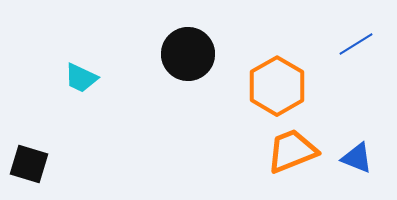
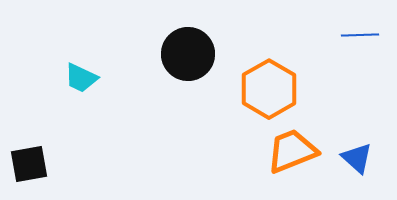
blue line: moved 4 px right, 9 px up; rotated 30 degrees clockwise
orange hexagon: moved 8 px left, 3 px down
blue triangle: rotated 20 degrees clockwise
black square: rotated 27 degrees counterclockwise
